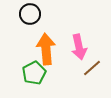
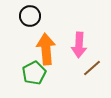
black circle: moved 2 px down
pink arrow: moved 2 px up; rotated 15 degrees clockwise
